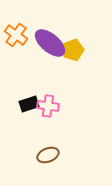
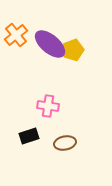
orange cross: rotated 15 degrees clockwise
purple ellipse: moved 1 px down
black rectangle: moved 32 px down
brown ellipse: moved 17 px right, 12 px up; rotated 10 degrees clockwise
